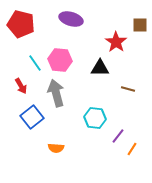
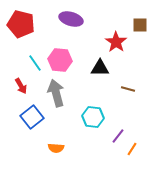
cyan hexagon: moved 2 px left, 1 px up
